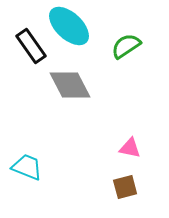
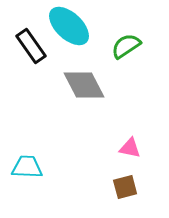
gray diamond: moved 14 px right
cyan trapezoid: rotated 20 degrees counterclockwise
